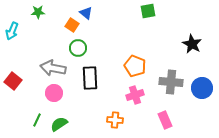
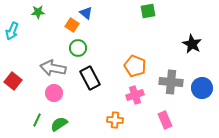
black rectangle: rotated 25 degrees counterclockwise
